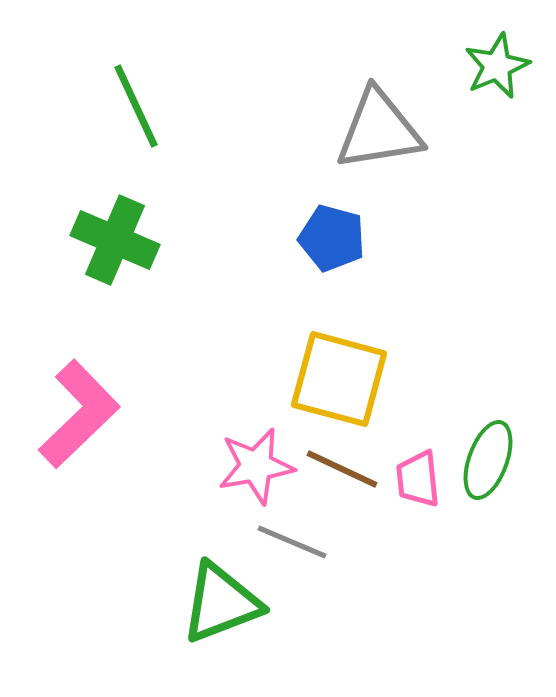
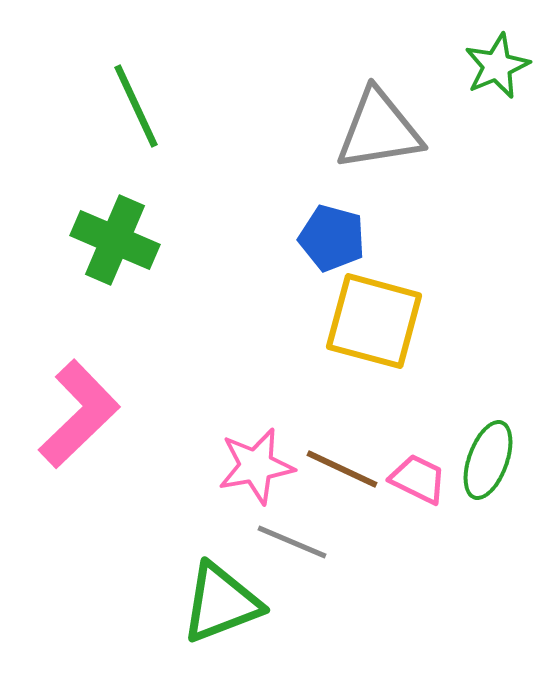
yellow square: moved 35 px right, 58 px up
pink trapezoid: rotated 122 degrees clockwise
